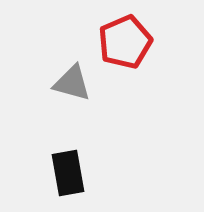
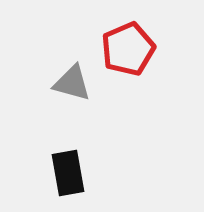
red pentagon: moved 3 px right, 7 px down
